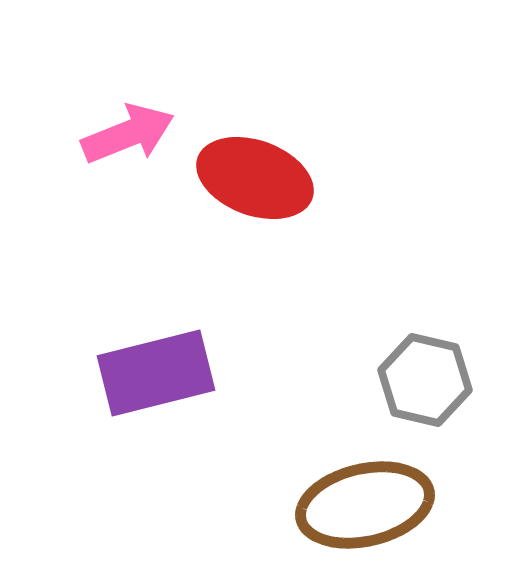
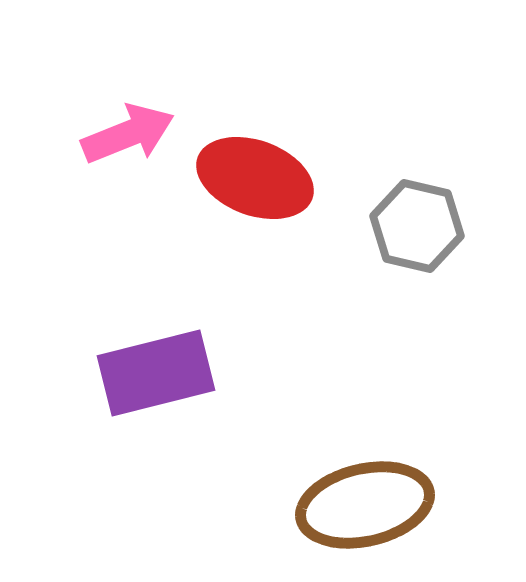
gray hexagon: moved 8 px left, 154 px up
